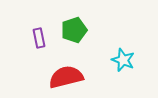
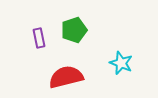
cyan star: moved 2 px left, 3 px down
